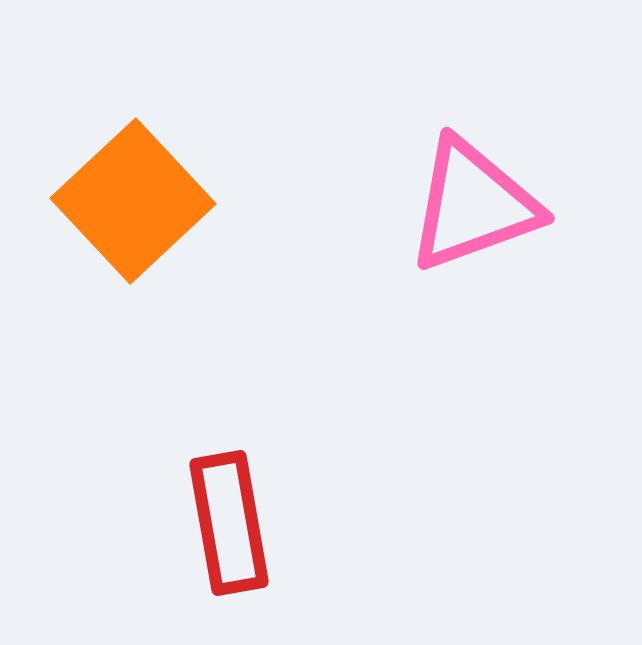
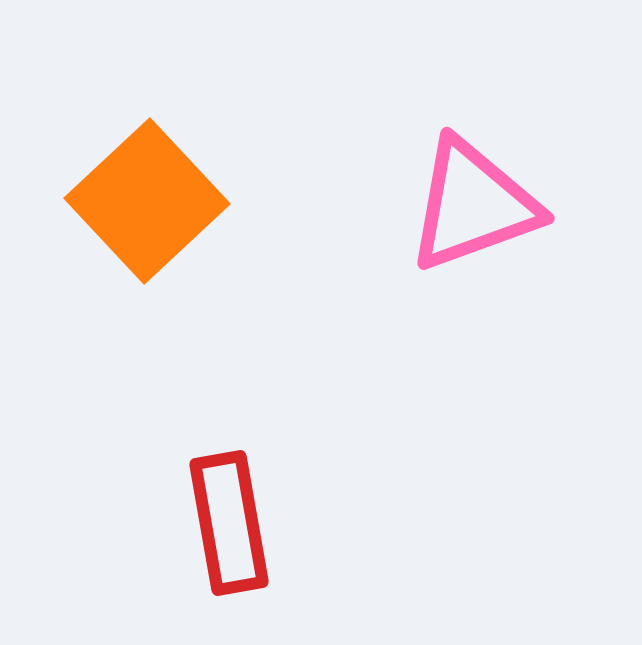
orange square: moved 14 px right
